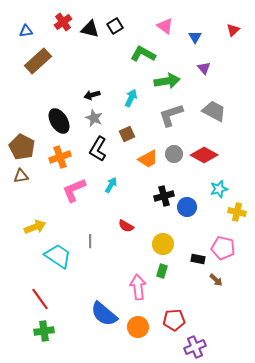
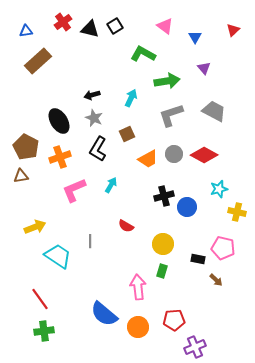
brown pentagon at (22, 147): moved 4 px right
